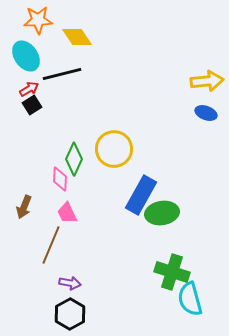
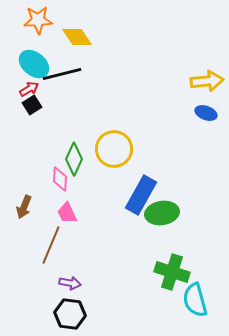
cyan ellipse: moved 8 px right, 8 px down; rotated 16 degrees counterclockwise
cyan semicircle: moved 5 px right, 1 px down
black hexagon: rotated 24 degrees counterclockwise
